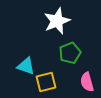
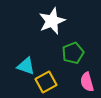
white star: moved 5 px left
green pentagon: moved 3 px right
yellow square: rotated 15 degrees counterclockwise
